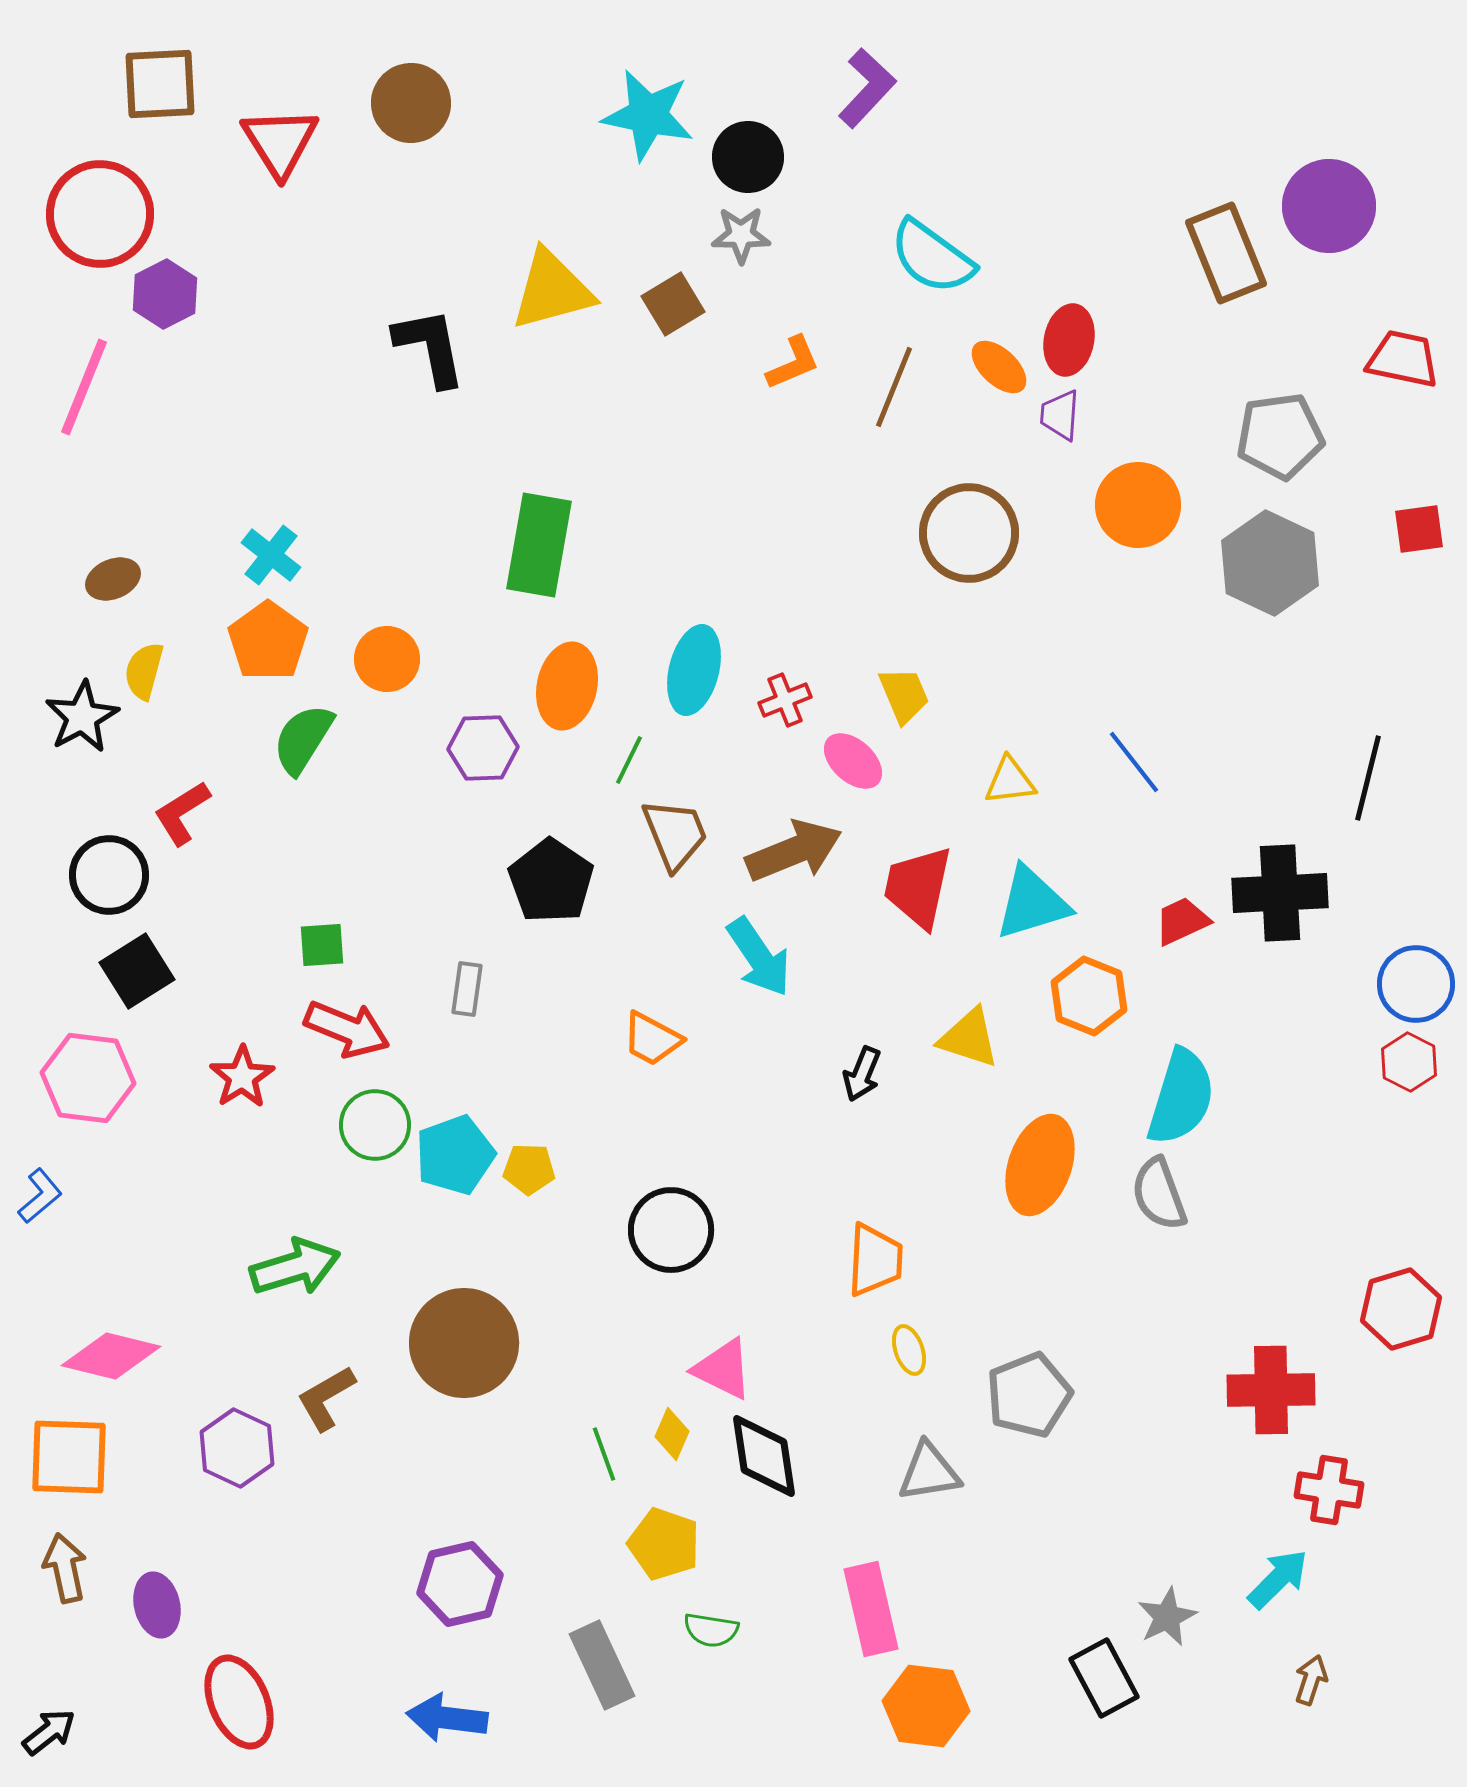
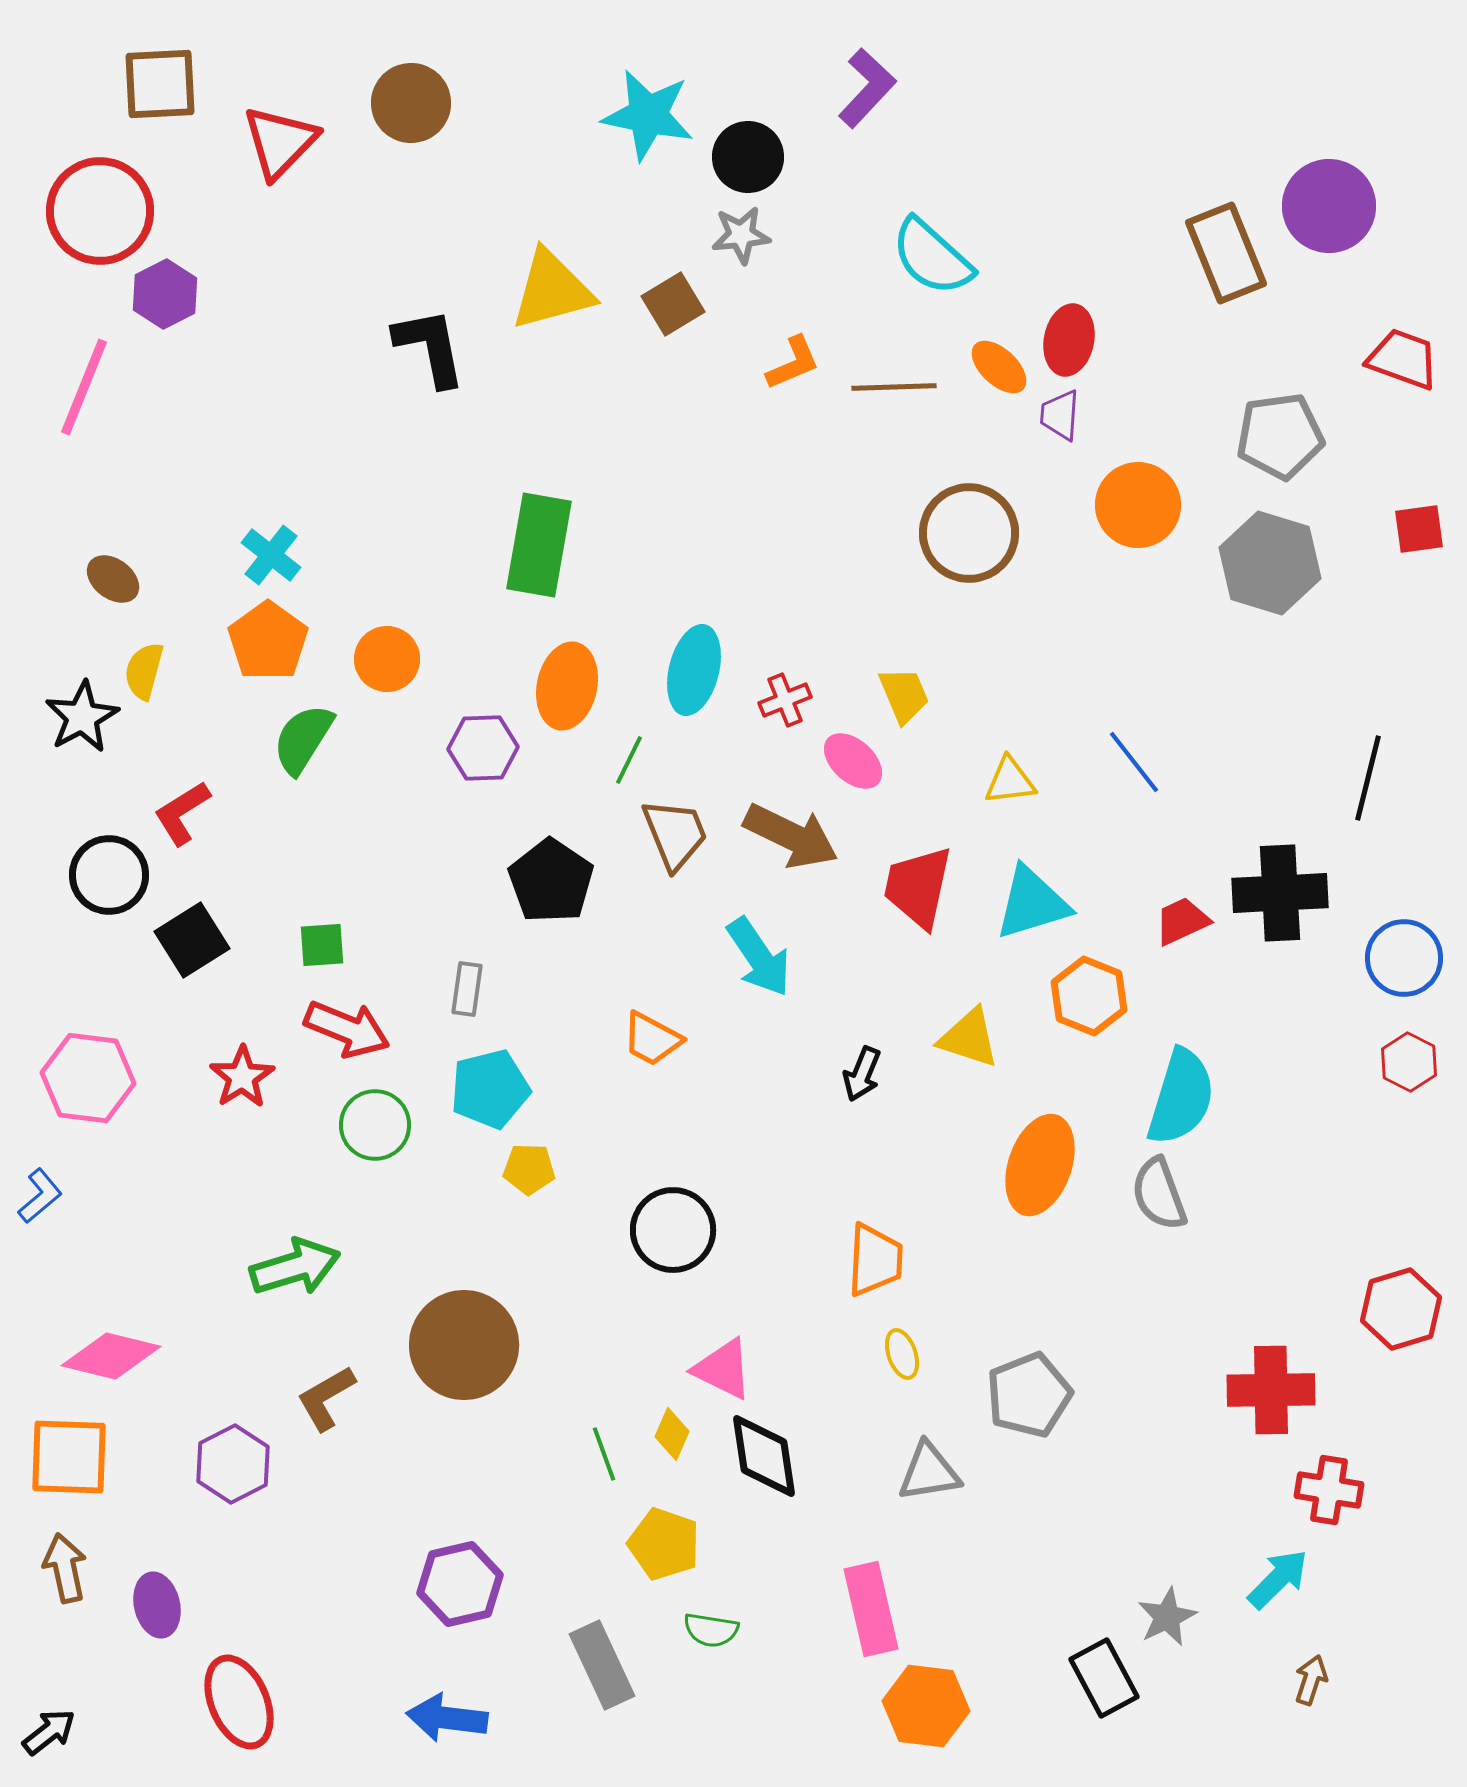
red triangle at (280, 142): rotated 16 degrees clockwise
red circle at (100, 214): moved 3 px up
gray star at (741, 235): rotated 6 degrees counterclockwise
cyan semicircle at (932, 257): rotated 6 degrees clockwise
red trapezoid at (1403, 359): rotated 8 degrees clockwise
brown line at (894, 387): rotated 66 degrees clockwise
gray hexagon at (1270, 563): rotated 8 degrees counterclockwise
brown ellipse at (113, 579): rotated 60 degrees clockwise
brown arrow at (794, 851): moved 3 px left, 15 px up; rotated 48 degrees clockwise
black square at (137, 971): moved 55 px right, 31 px up
blue circle at (1416, 984): moved 12 px left, 26 px up
cyan pentagon at (455, 1155): moved 35 px right, 66 px up; rotated 6 degrees clockwise
black circle at (671, 1230): moved 2 px right
brown circle at (464, 1343): moved 2 px down
yellow ellipse at (909, 1350): moved 7 px left, 4 px down
purple hexagon at (237, 1448): moved 4 px left, 16 px down; rotated 8 degrees clockwise
